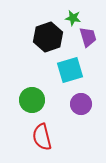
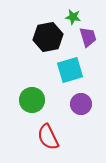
green star: moved 1 px up
black hexagon: rotated 8 degrees clockwise
red semicircle: moved 6 px right; rotated 12 degrees counterclockwise
